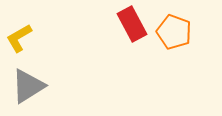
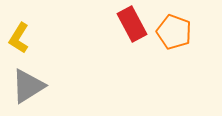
yellow L-shape: rotated 28 degrees counterclockwise
